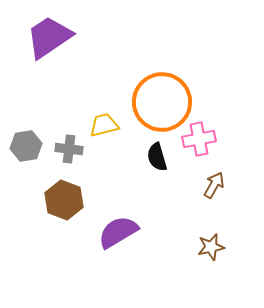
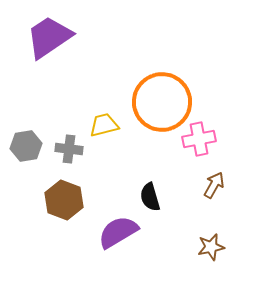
black semicircle: moved 7 px left, 40 px down
